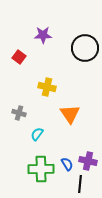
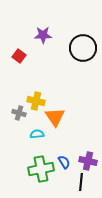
black circle: moved 2 px left
red square: moved 1 px up
yellow cross: moved 11 px left, 14 px down
orange triangle: moved 15 px left, 3 px down
cyan semicircle: rotated 48 degrees clockwise
blue semicircle: moved 3 px left, 2 px up
green cross: rotated 10 degrees counterclockwise
black line: moved 1 px right, 2 px up
